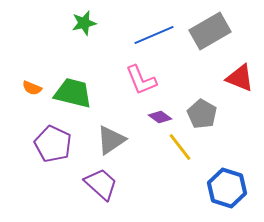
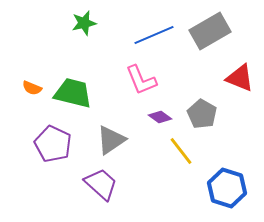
yellow line: moved 1 px right, 4 px down
